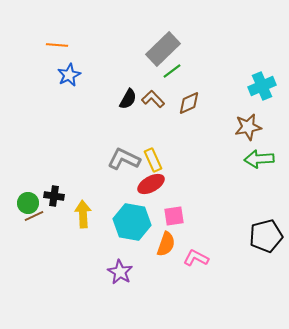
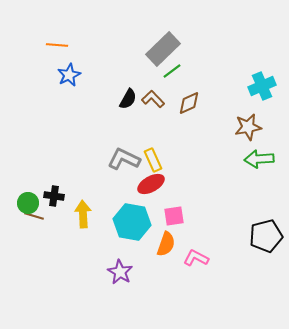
brown line: rotated 42 degrees clockwise
